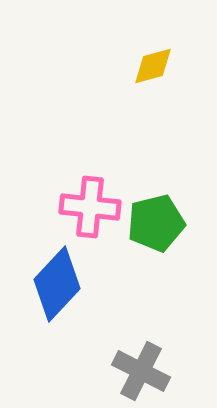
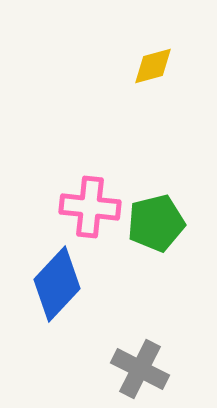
gray cross: moved 1 px left, 2 px up
